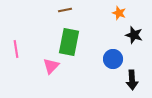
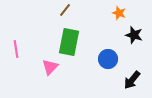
brown line: rotated 40 degrees counterclockwise
blue circle: moved 5 px left
pink triangle: moved 1 px left, 1 px down
black arrow: rotated 42 degrees clockwise
